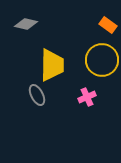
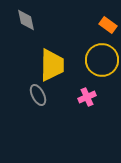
gray diamond: moved 4 px up; rotated 65 degrees clockwise
gray ellipse: moved 1 px right
